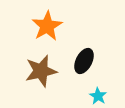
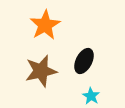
orange star: moved 2 px left, 1 px up
cyan star: moved 7 px left
